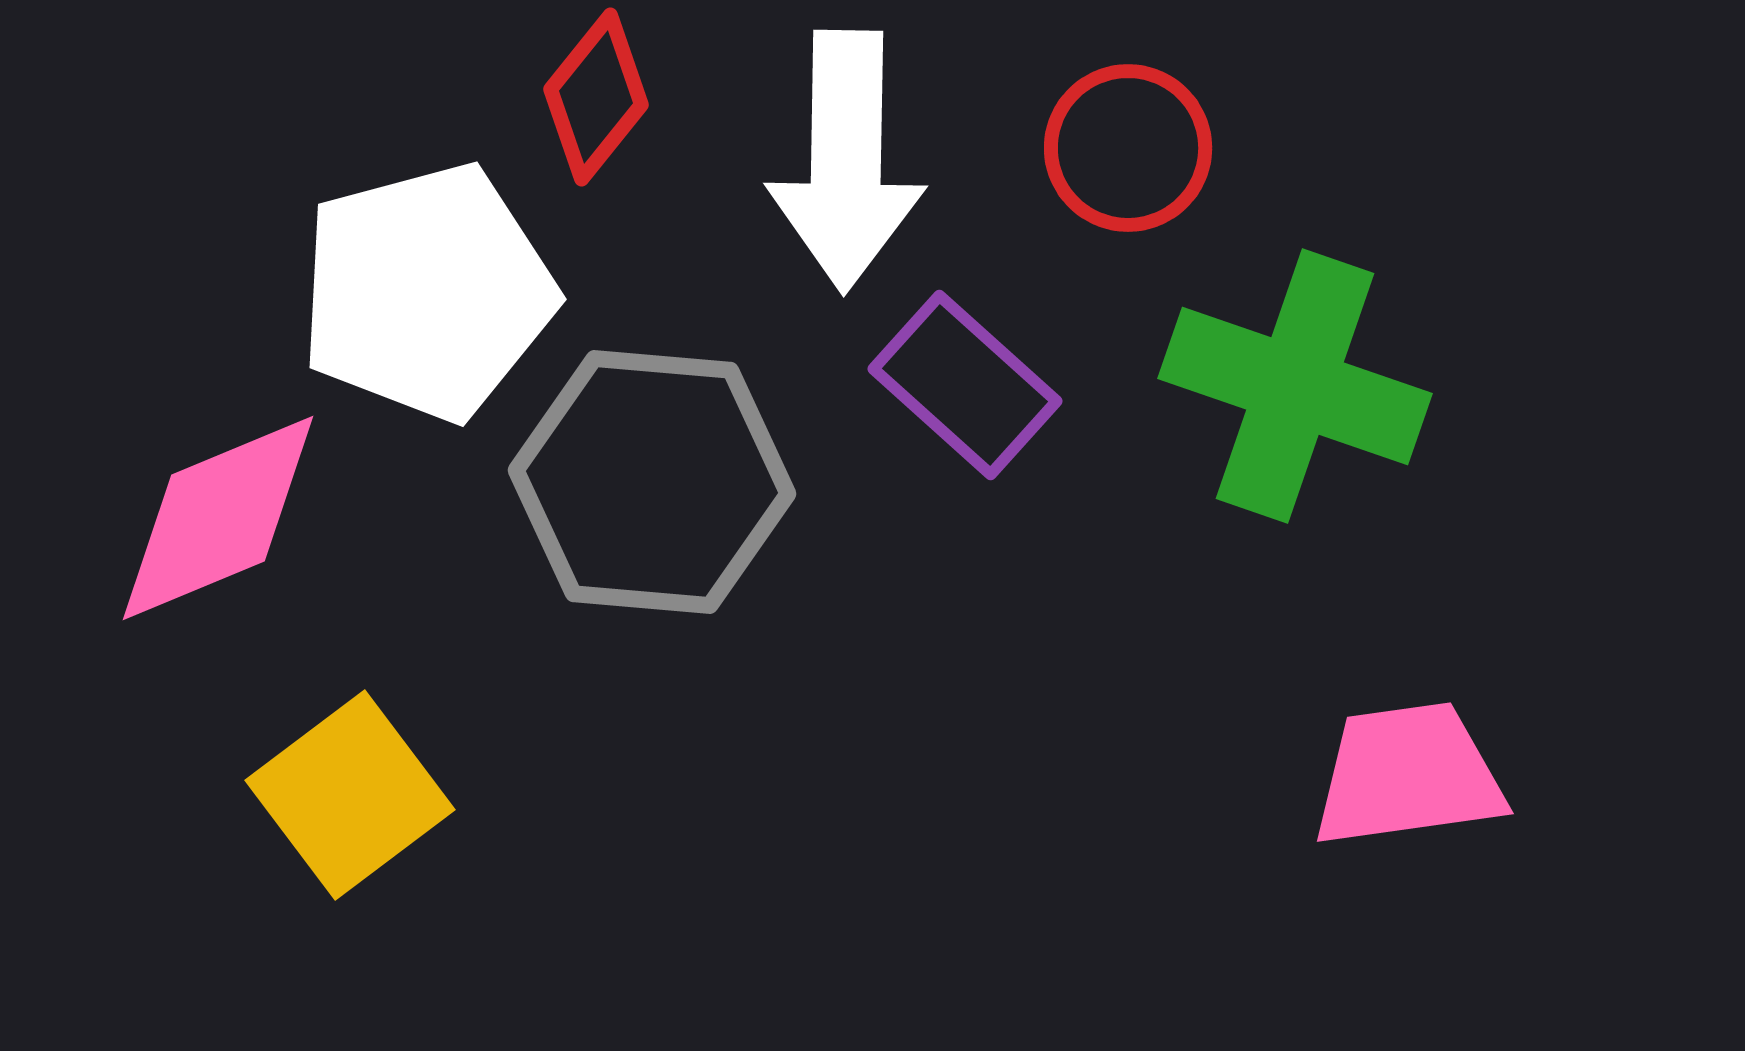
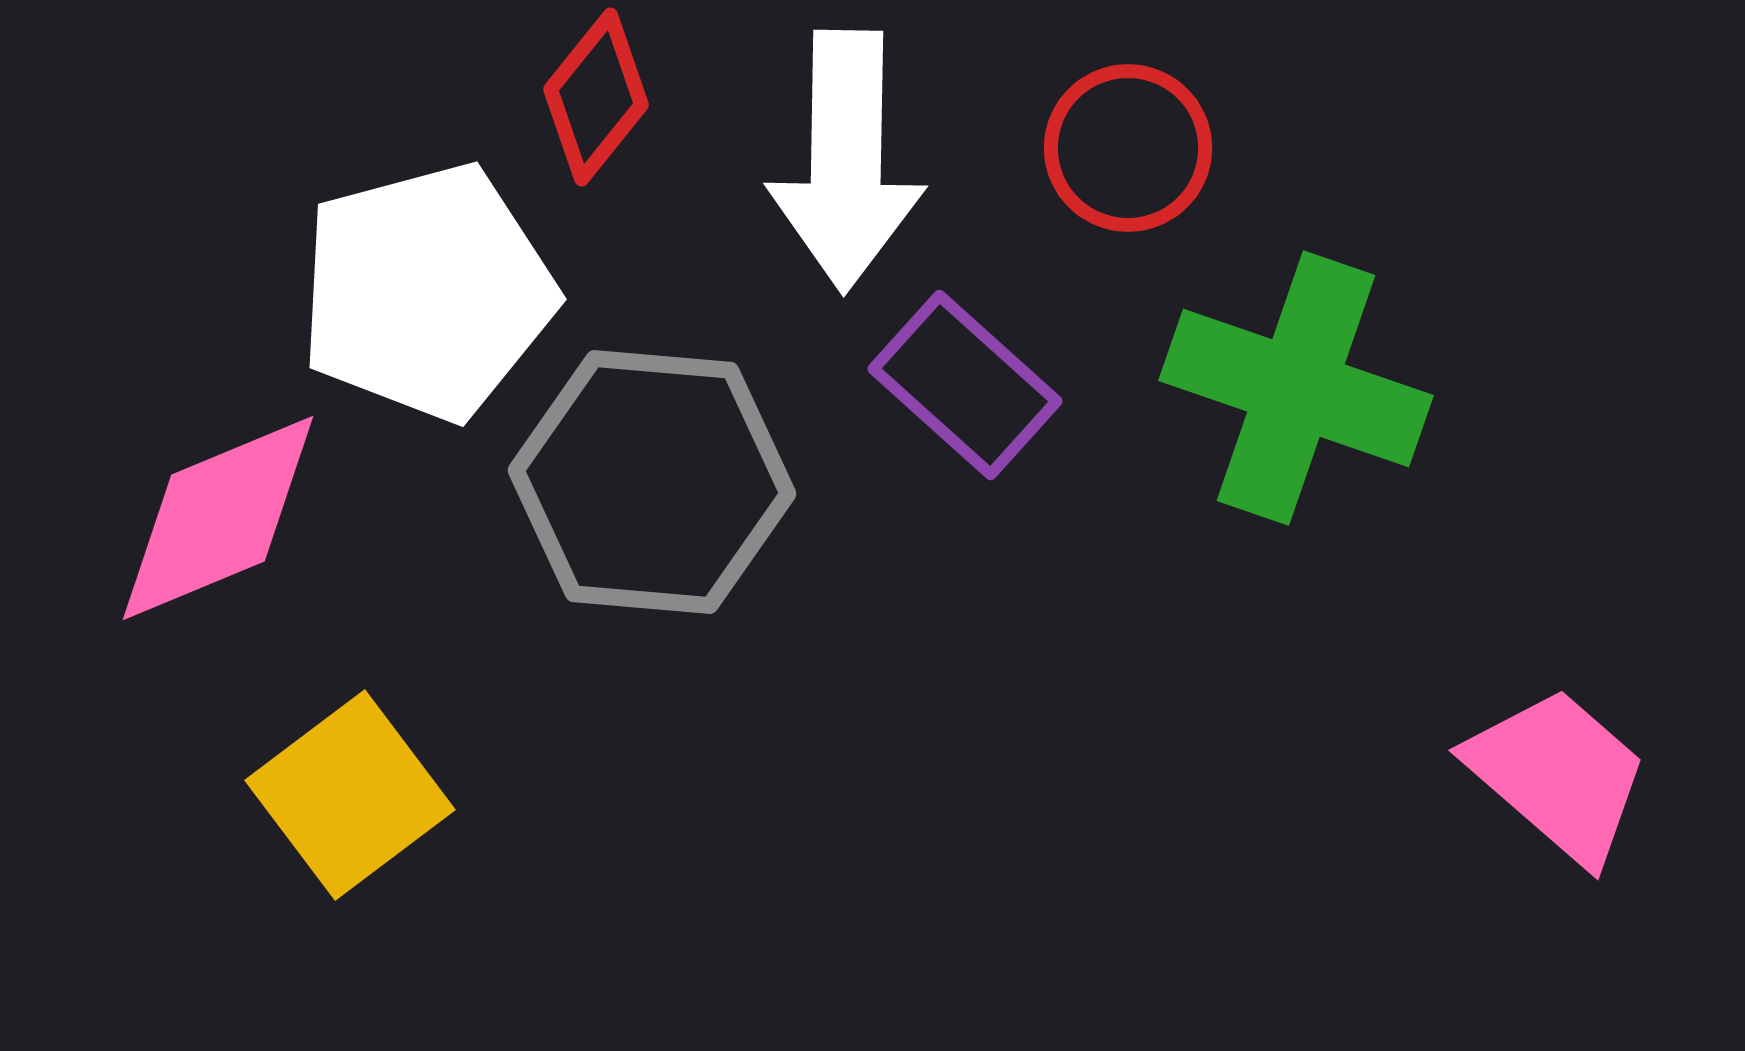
green cross: moved 1 px right, 2 px down
pink trapezoid: moved 150 px right; rotated 49 degrees clockwise
